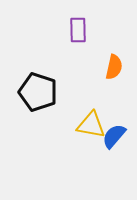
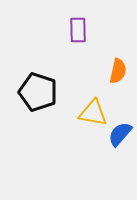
orange semicircle: moved 4 px right, 4 px down
yellow triangle: moved 2 px right, 12 px up
blue semicircle: moved 6 px right, 2 px up
